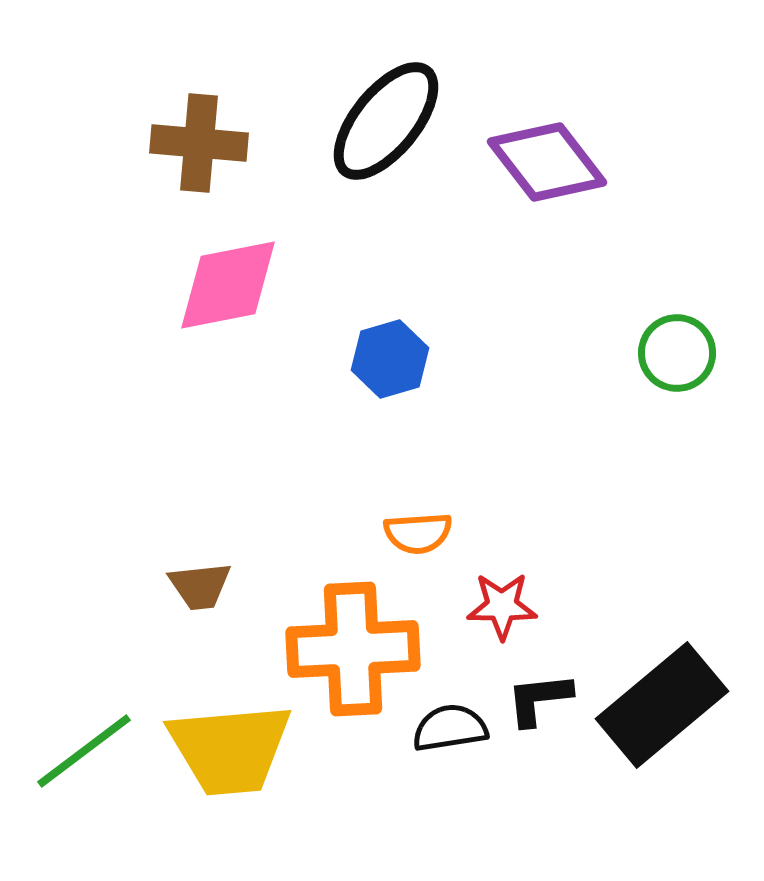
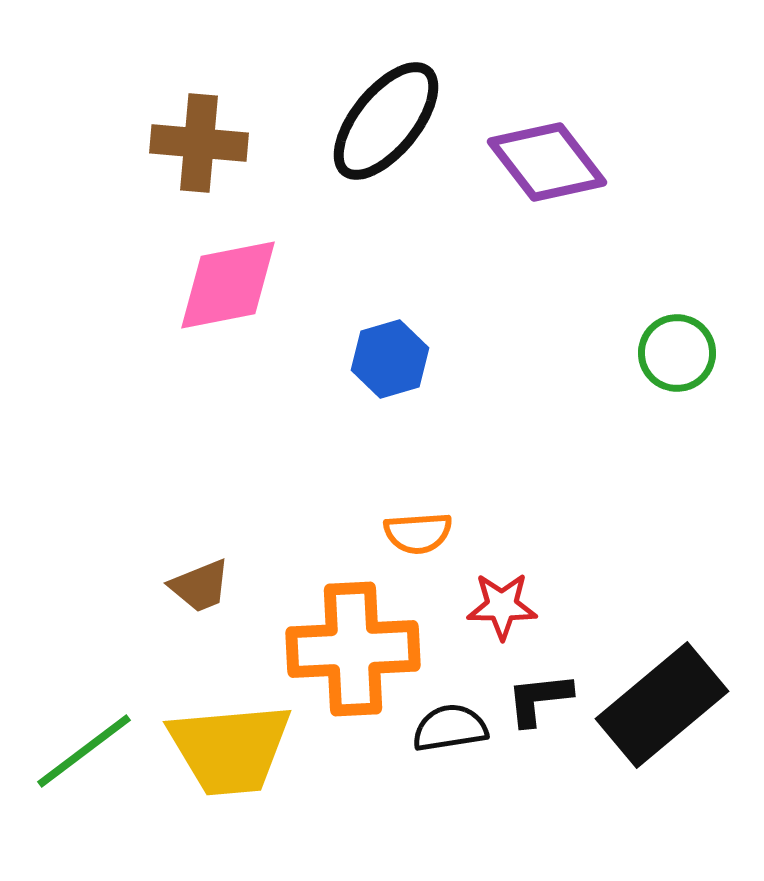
brown trapezoid: rotated 16 degrees counterclockwise
